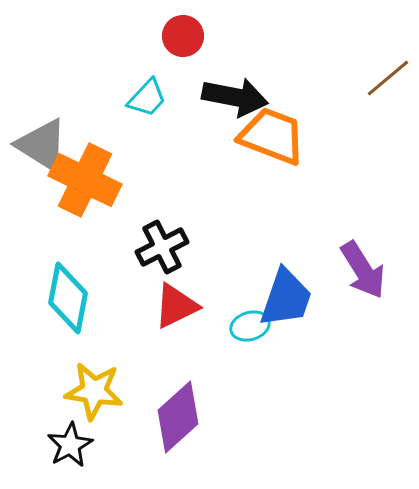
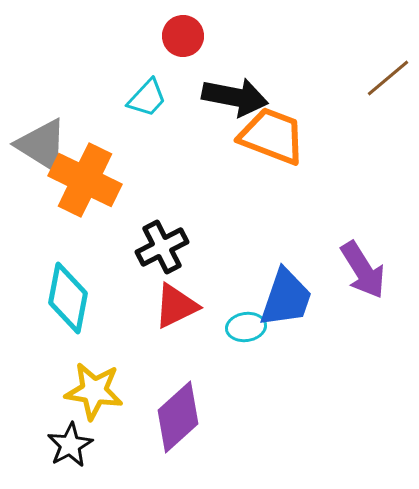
cyan ellipse: moved 4 px left, 1 px down; rotated 9 degrees clockwise
